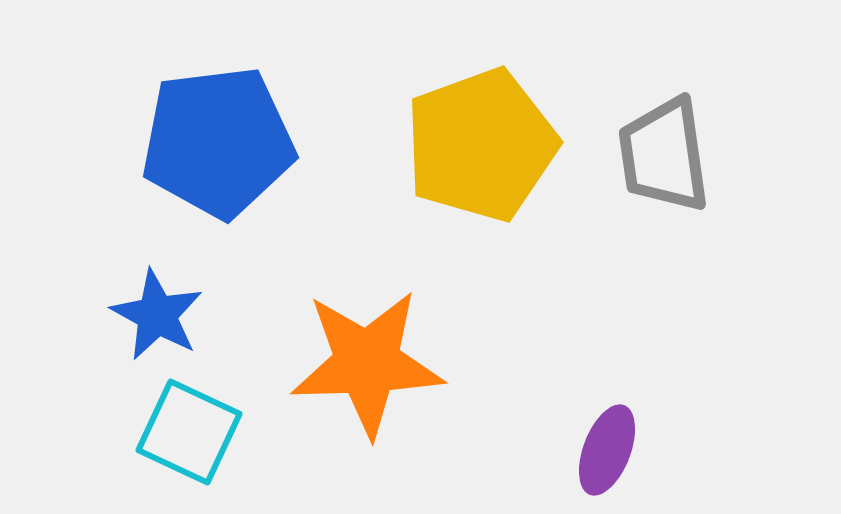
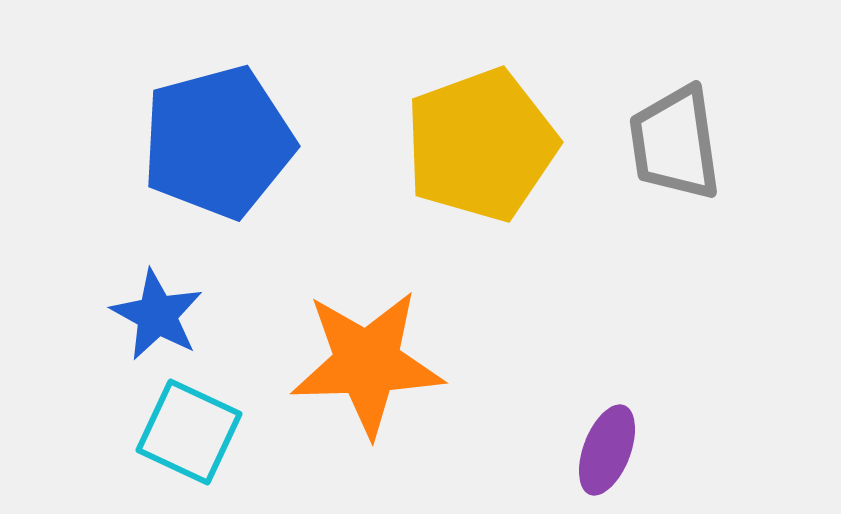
blue pentagon: rotated 8 degrees counterclockwise
gray trapezoid: moved 11 px right, 12 px up
